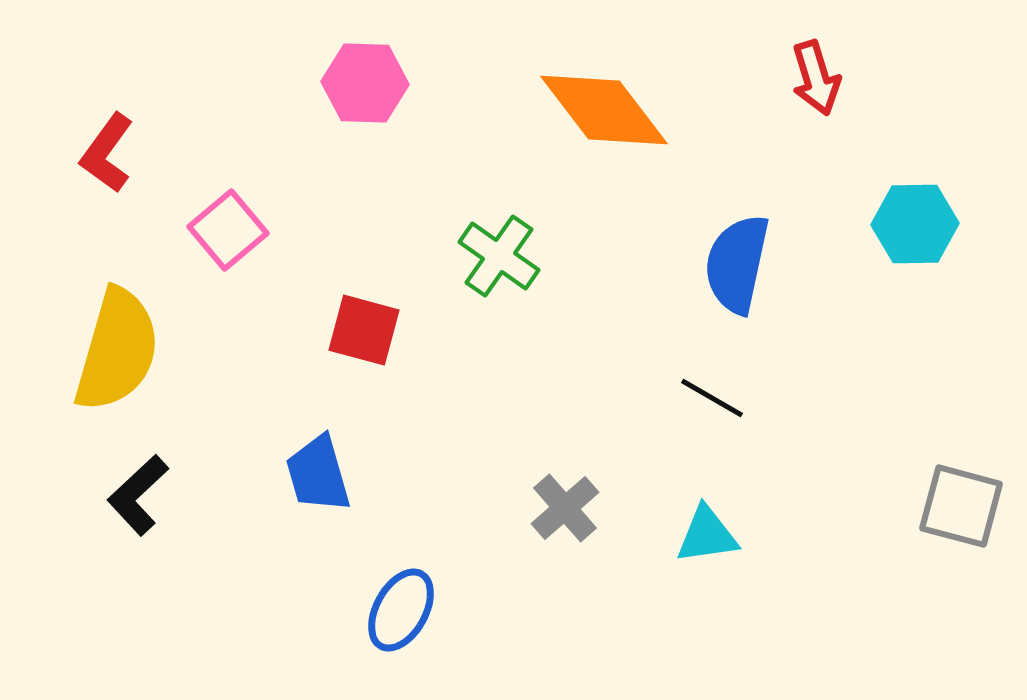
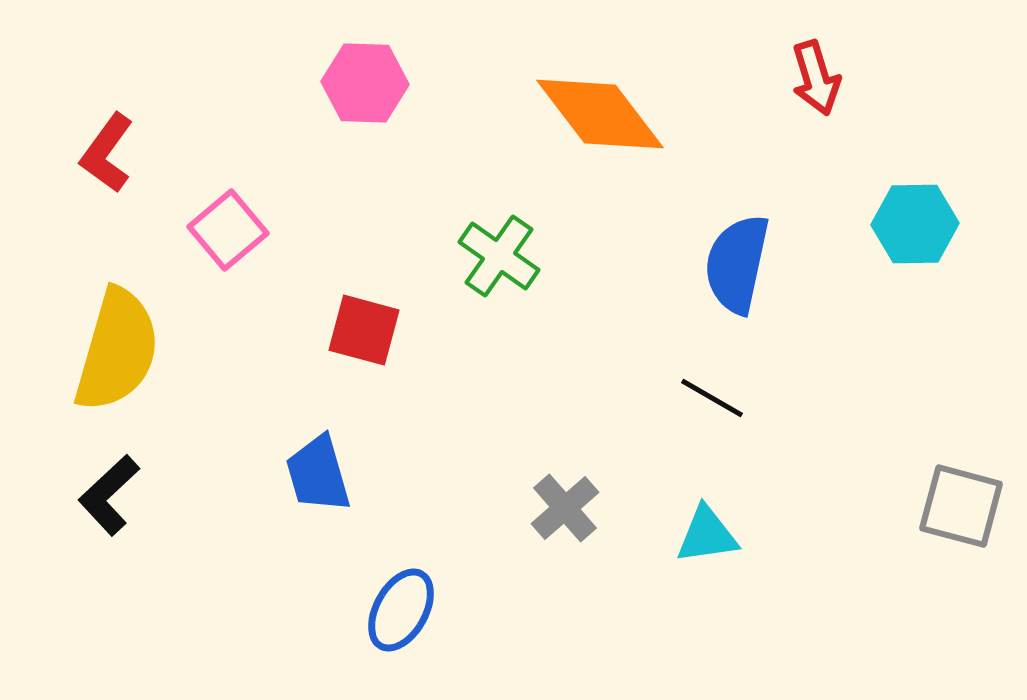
orange diamond: moved 4 px left, 4 px down
black L-shape: moved 29 px left
